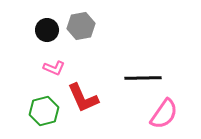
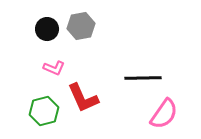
black circle: moved 1 px up
